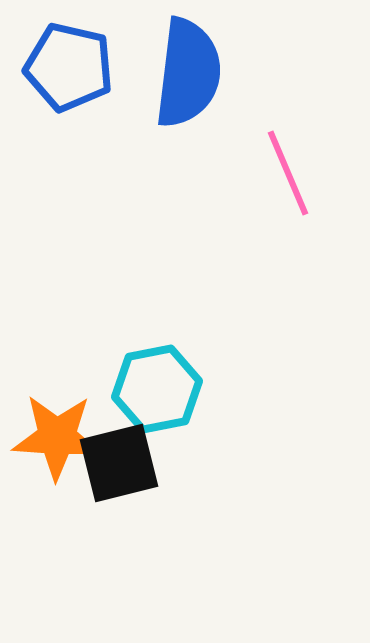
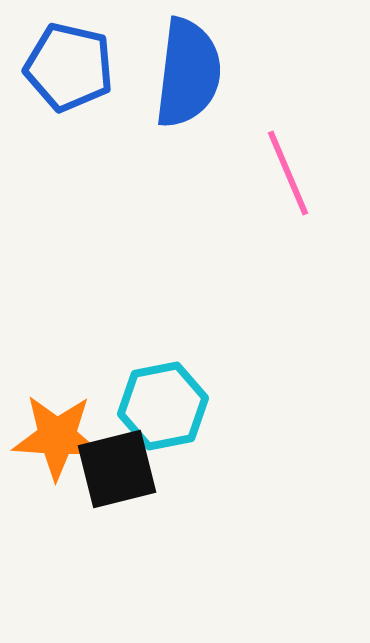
cyan hexagon: moved 6 px right, 17 px down
black square: moved 2 px left, 6 px down
